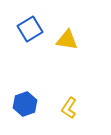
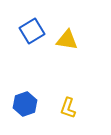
blue square: moved 2 px right, 2 px down
yellow L-shape: moved 1 px left; rotated 15 degrees counterclockwise
